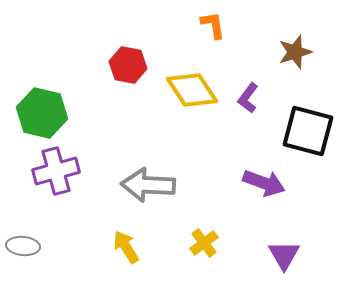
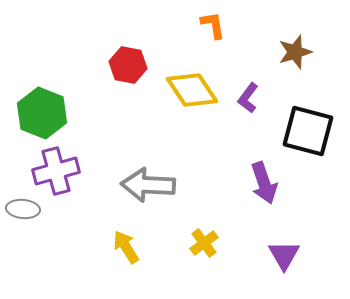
green hexagon: rotated 9 degrees clockwise
purple arrow: rotated 51 degrees clockwise
gray ellipse: moved 37 px up
